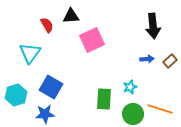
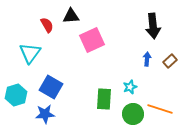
blue arrow: rotated 80 degrees counterclockwise
